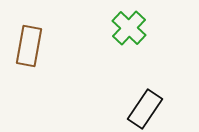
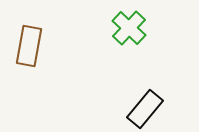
black rectangle: rotated 6 degrees clockwise
